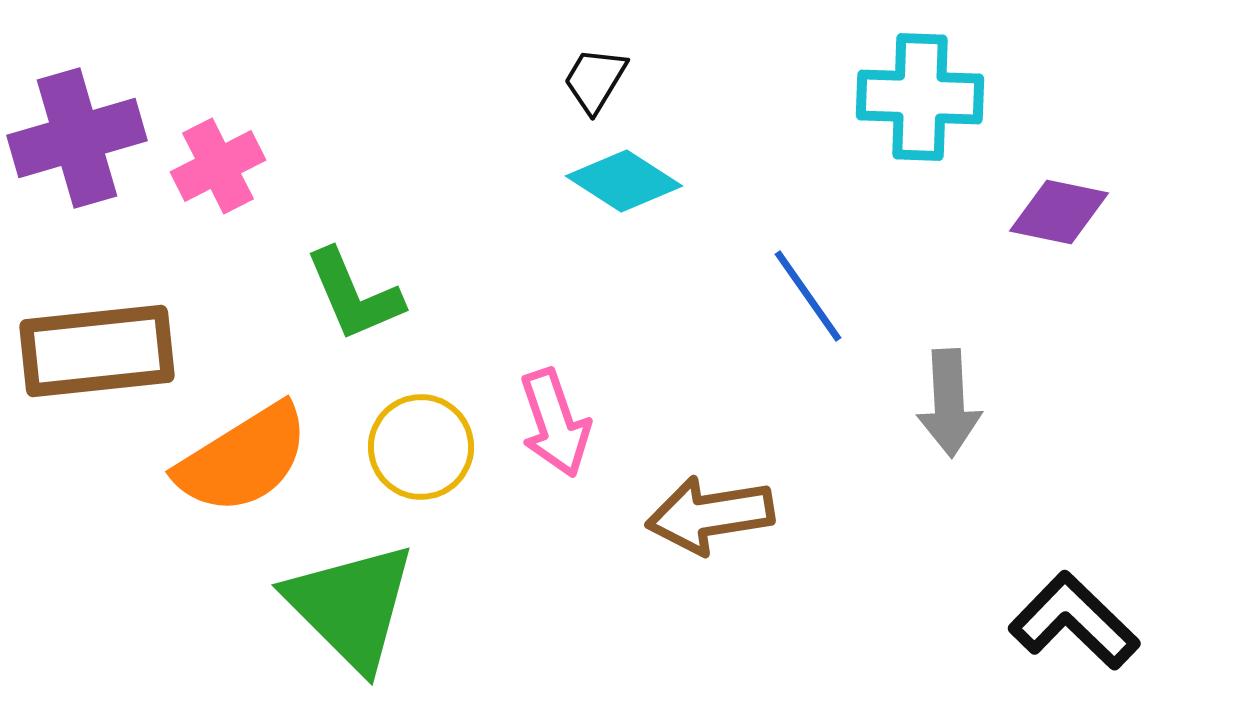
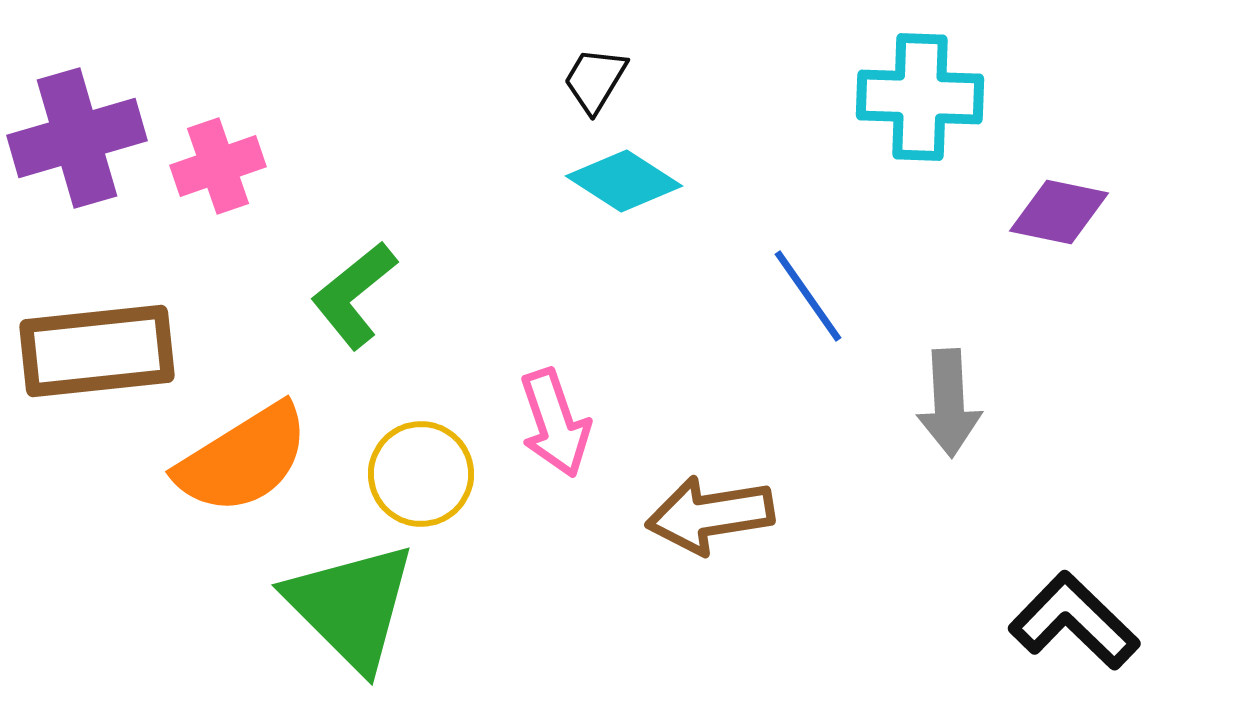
pink cross: rotated 8 degrees clockwise
green L-shape: rotated 74 degrees clockwise
yellow circle: moved 27 px down
